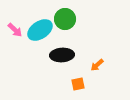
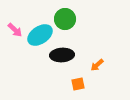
cyan ellipse: moved 5 px down
